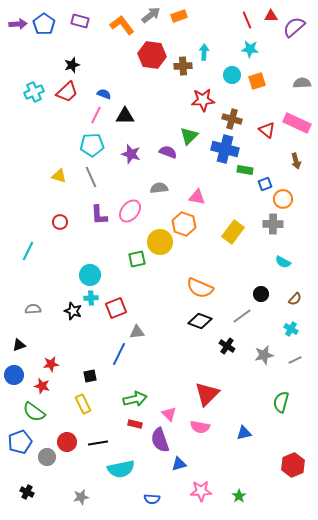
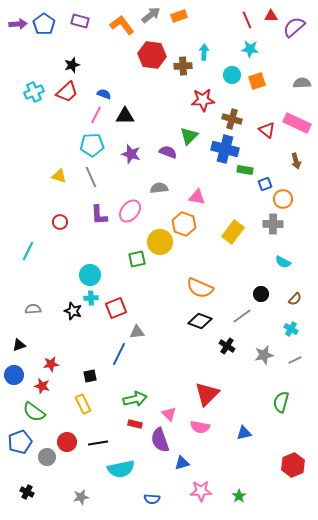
blue triangle at (179, 464): moved 3 px right, 1 px up
